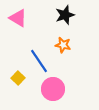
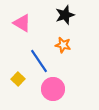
pink triangle: moved 4 px right, 5 px down
yellow square: moved 1 px down
